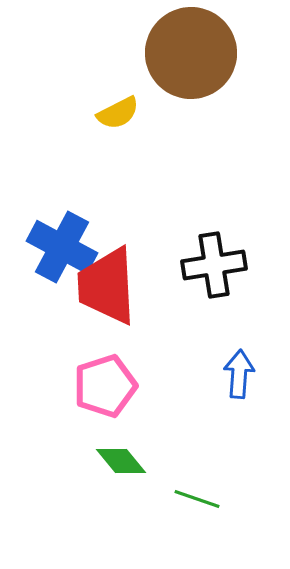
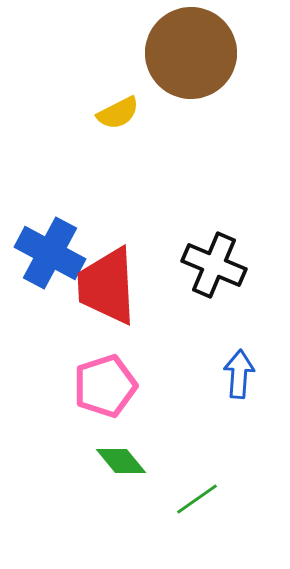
blue cross: moved 12 px left, 6 px down
black cross: rotated 32 degrees clockwise
green line: rotated 54 degrees counterclockwise
